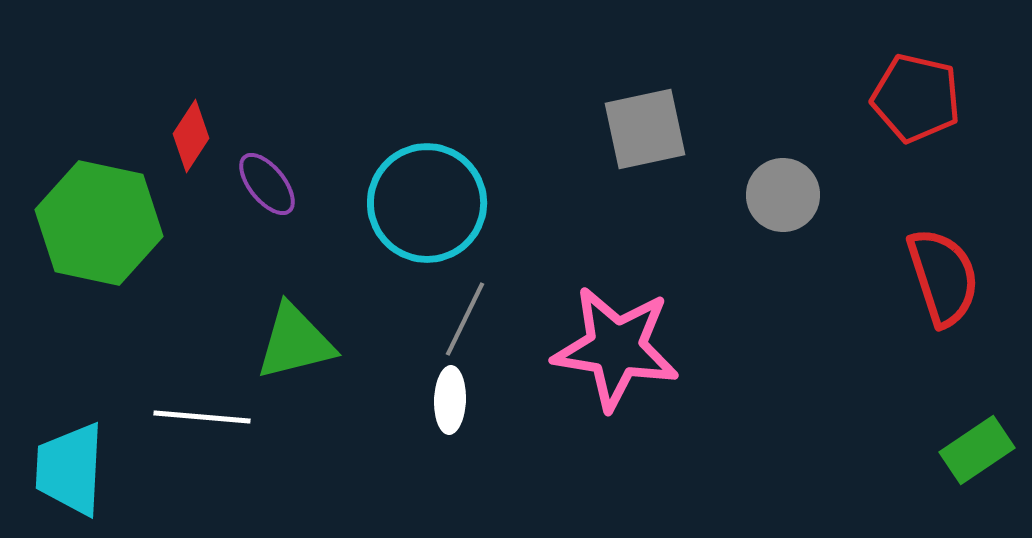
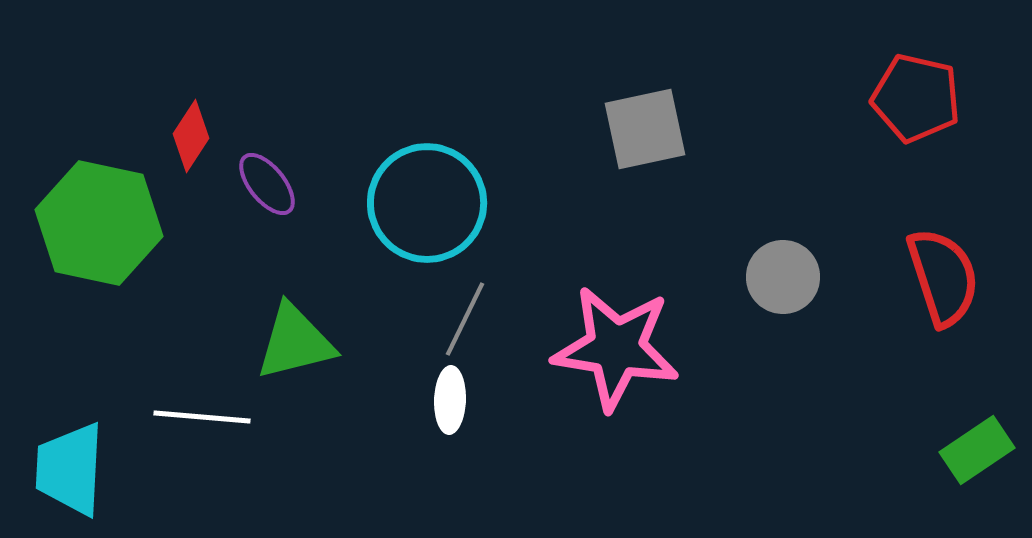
gray circle: moved 82 px down
